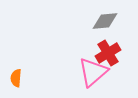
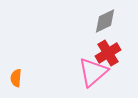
gray diamond: rotated 20 degrees counterclockwise
